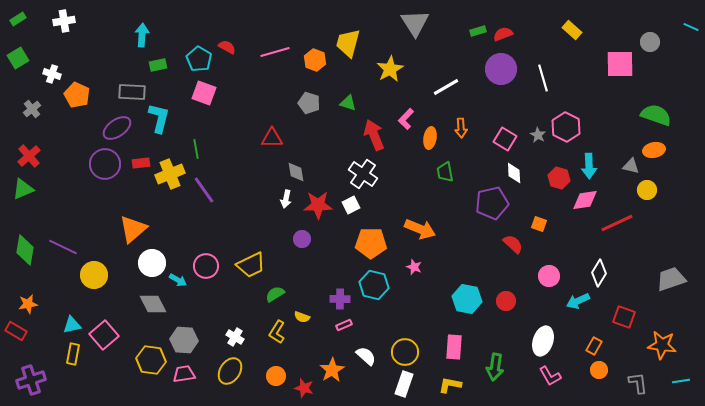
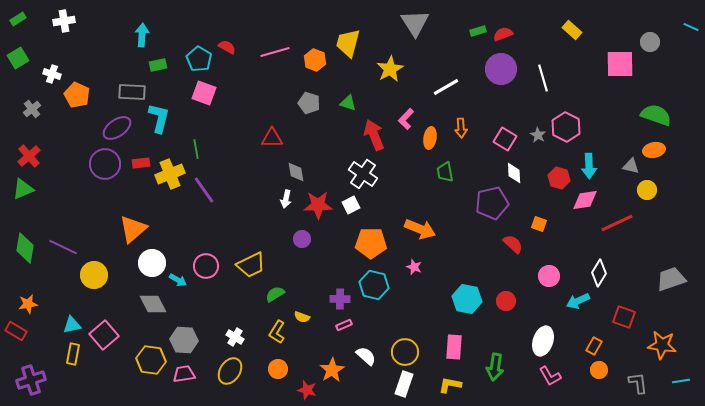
green diamond at (25, 250): moved 2 px up
orange circle at (276, 376): moved 2 px right, 7 px up
red star at (304, 388): moved 3 px right, 2 px down
